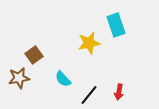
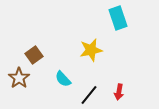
cyan rectangle: moved 2 px right, 7 px up
yellow star: moved 2 px right, 7 px down
brown star: rotated 25 degrees counterclockwise
